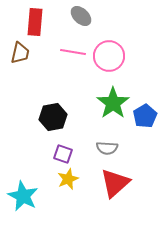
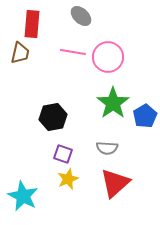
red rectangle: moved 3 px left, 2 px down
pink circle: moved 1 px left, 1 px down
